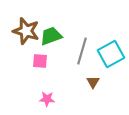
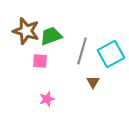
pink star: rotated 21 degrees counterclockwise
